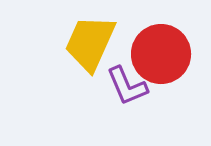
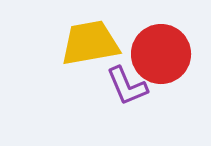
yellow trapezoid: rotated 56 degrees clockwise
